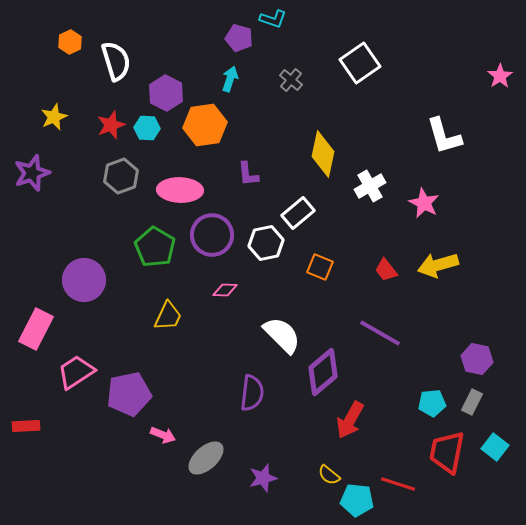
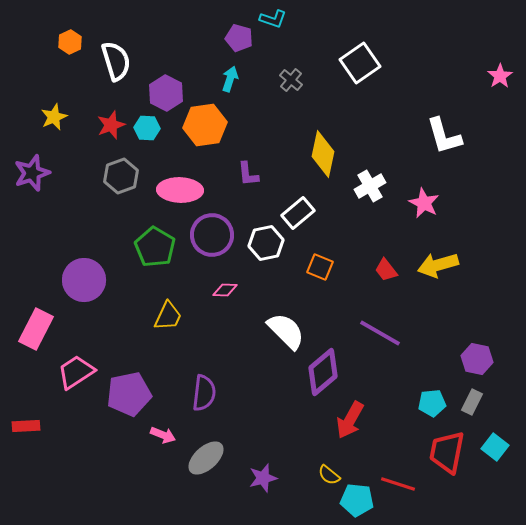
white semicircle at (282, 335): moved 4 px right, 4 px up
purple semicircle at (252, 393): moved 48 px left
